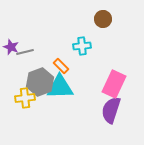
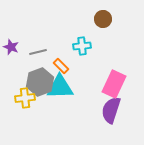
gray line: moved 13 px right
